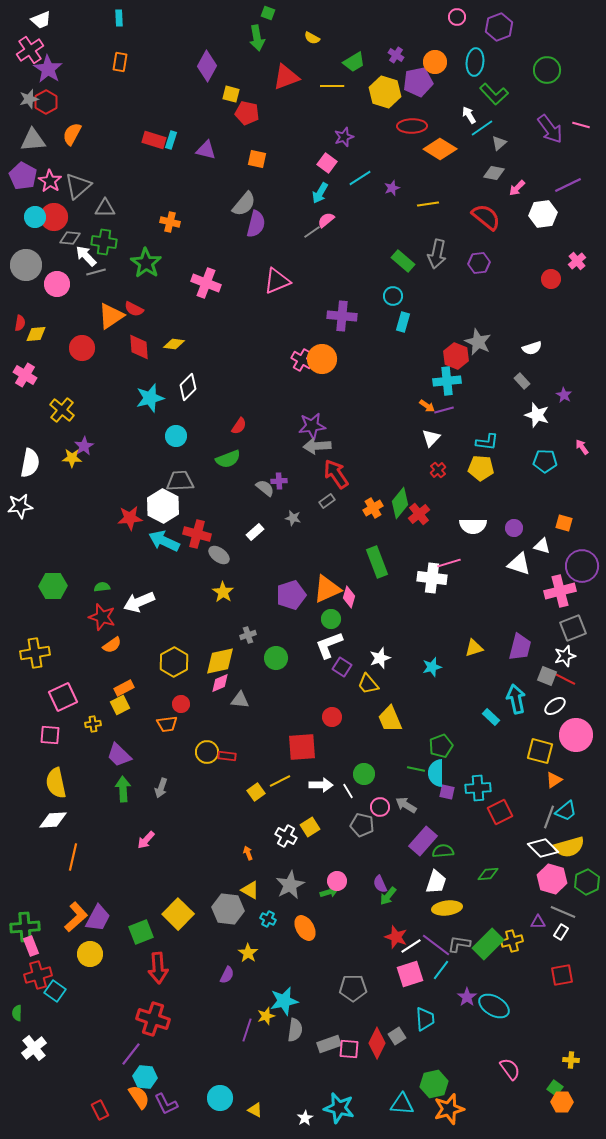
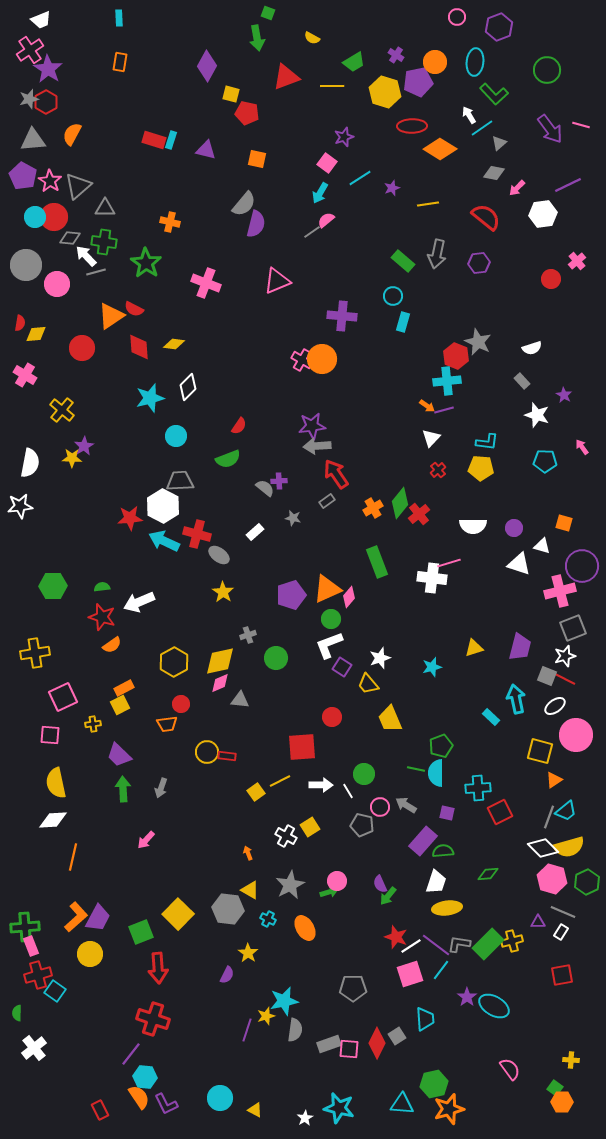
pink diamond at (349, 597): rotated 25 degrees clockwise
purple square at (447, 792): moved 21 px down
